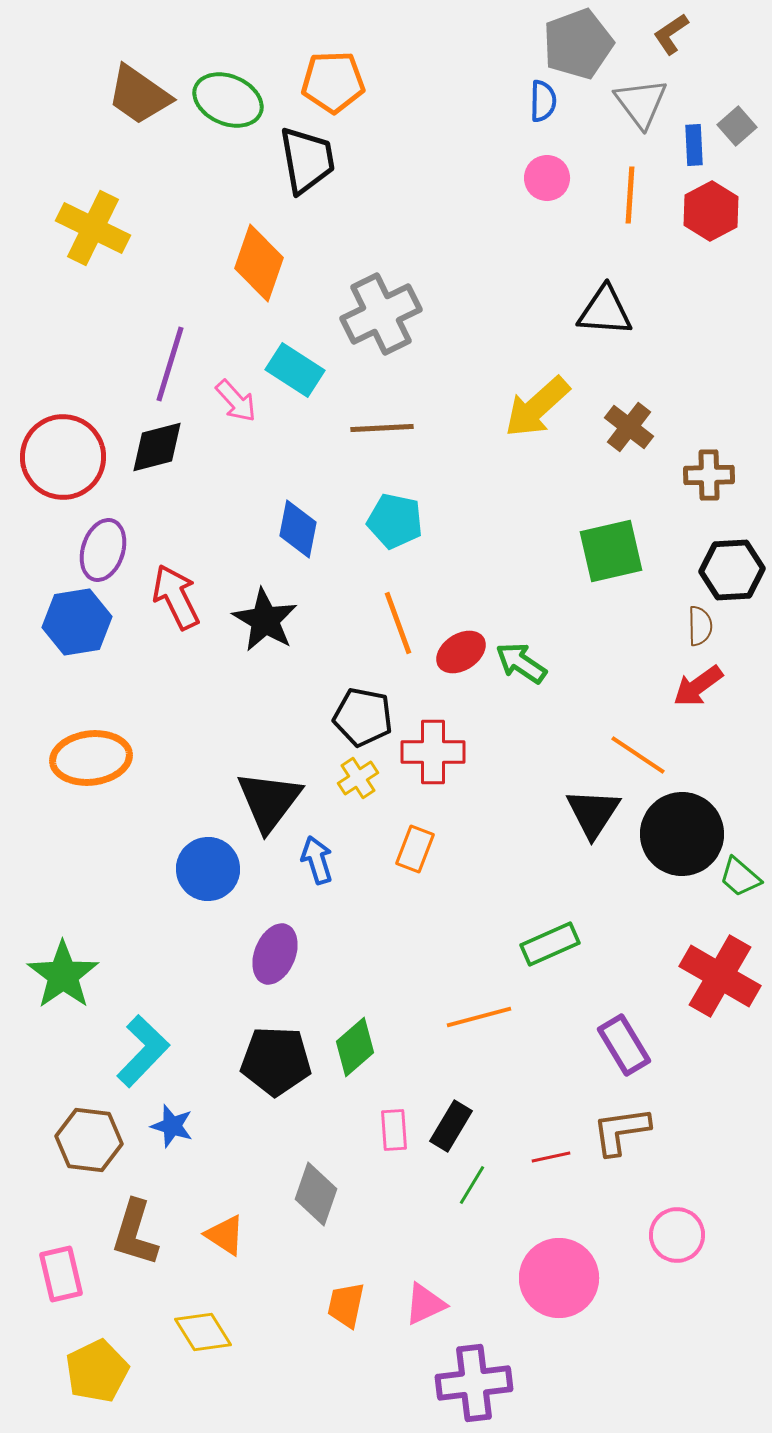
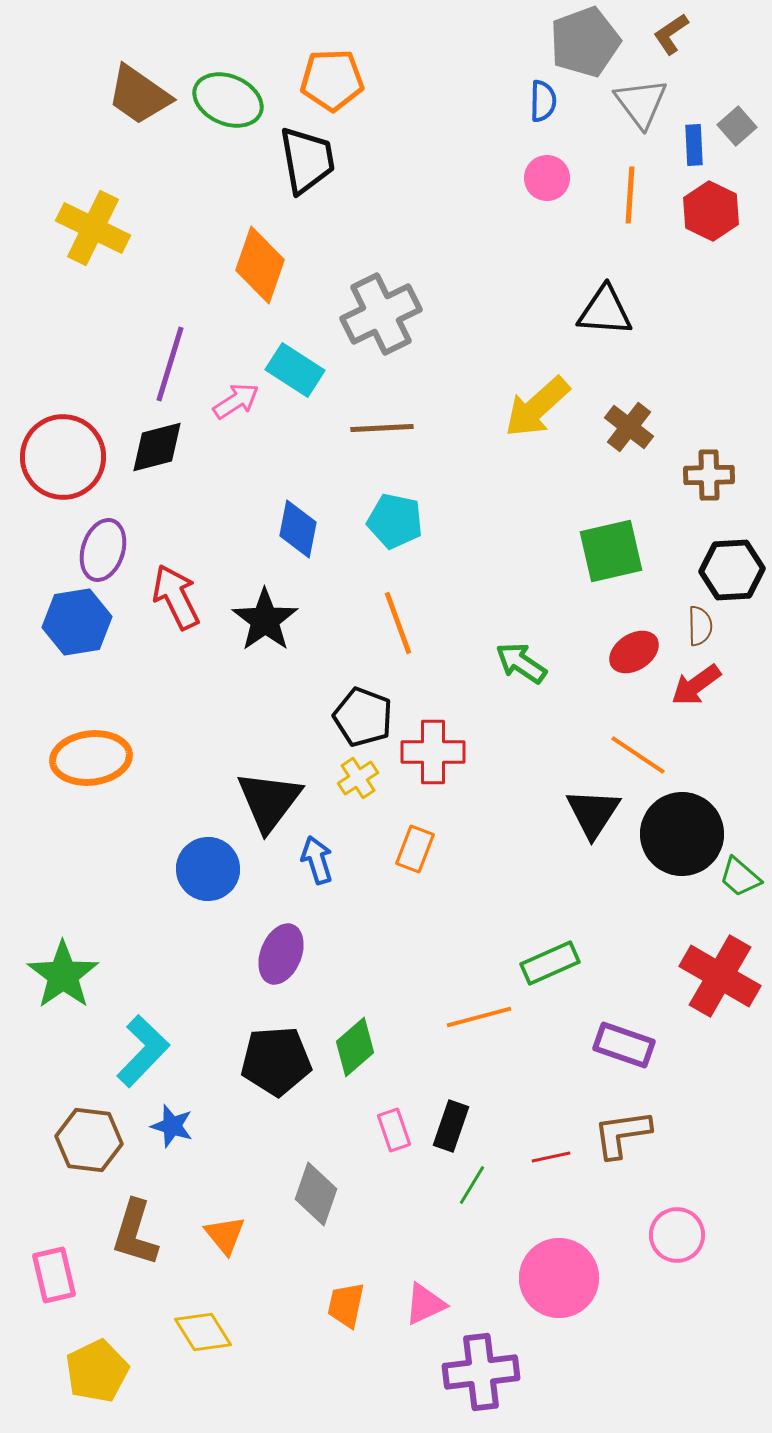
gray pentagon at (578, 44): moved 7 px right, 2 px up
orange pentagon at (333, 82): moved 1 px left, 2 px up
red hexagon at (711, 211): rotated 6 degrees counterclockwise
orange diamond at (259, 263): moved 1 px right, 2 px down
pink arrow at (236, 401): rotated 81 degrees counterclockwise
black star at (265, 620): rotated 6 degrees clockwise
red ellipse at (461, 652): moved 173 px right
red arrow at (698, 686): moved 2 px left, 1 px up
black pentagon at (363, 717): rotated 10 degrees clockwise
green rectangle at (550, 944): moved 19 px down
purple ellipse at (275, 954): moved 6 px right
purple rectangle at (624, 1045): rotated 40 degrees counterclockwise
black pentagon at (276, 1061): rotated 6 degrees counterclockwise
black rectangle at (451, 1126): rotated 12 degrees counterclockwise
pink rectangle at (394, 1130): rotated 15 degrees counterclockwise
brown L-shape at (621, 1131): moved 1 px right, 3 px down
orange triangle at (225, 1235): rotated 18 degrees clockwise
pink rectangle at (61, 1274): moved 7 px left, 1 px down
purple cross at (474, 1383): moved 7 px right, 11 px up
